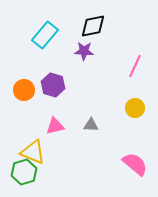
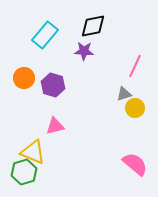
orange circle: moved 12 px up
gray triangle: moved 33 px right, 31 px up; rotated 21 degrees counterclockwise
